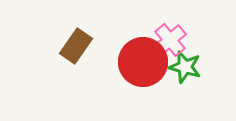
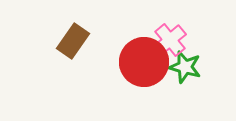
brown rectangle: moved 3 px left, 5 px up
red circle: moved 1 px right
